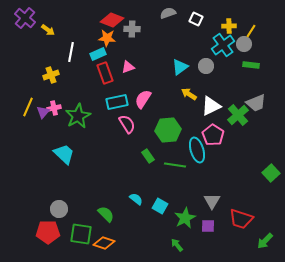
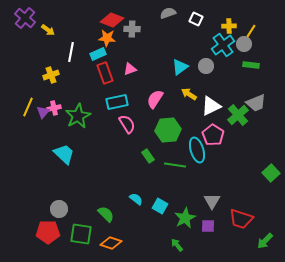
pink triangle at (128, 67): moved 2 px right, 2 px down
pink semicircle at (143, 99): moved 12 px right
orange diamond at (104, 243): moved 7 px right
